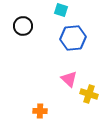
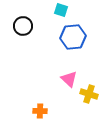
blue hexagon: moved 1 px up
